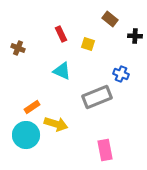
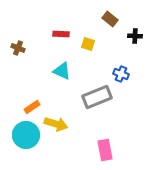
red rectangle: rotated 63 degrees counterclockwise
